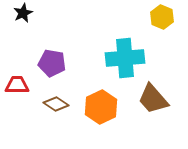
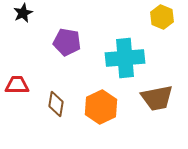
purple pentagon: moved 15 px right, 21 px up
brown trapezoid: moved 4 px right, 1 px up; rotated 60 degrees counterclockwise
brown diamond: rotated 65 degrees clockwise
